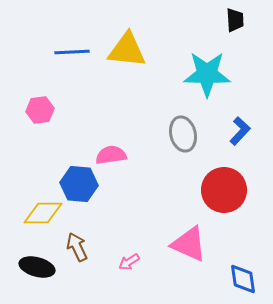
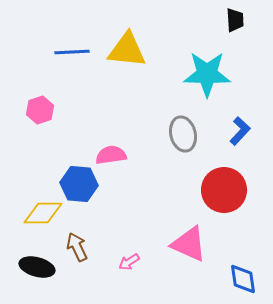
pink hexagon: rotated 12 degrees counterclockwise
